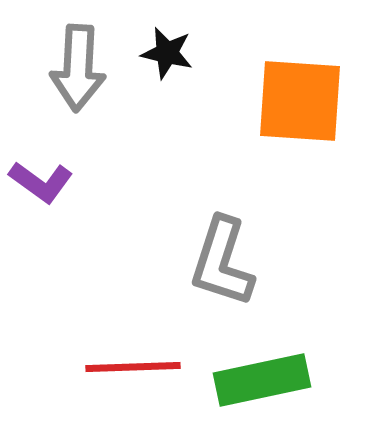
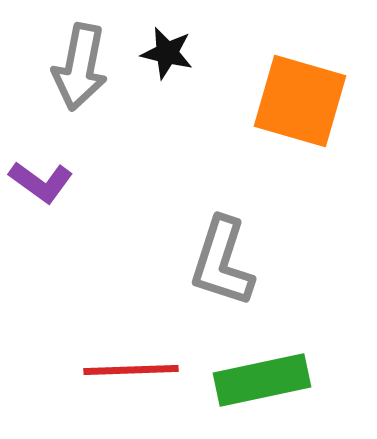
gray arrow: moved 2 px right, 1 px up; rotated 8 degrees clockwise
orange square: rotated 12 degrees clockwise
red line: moved 2 px left, 3 px down
